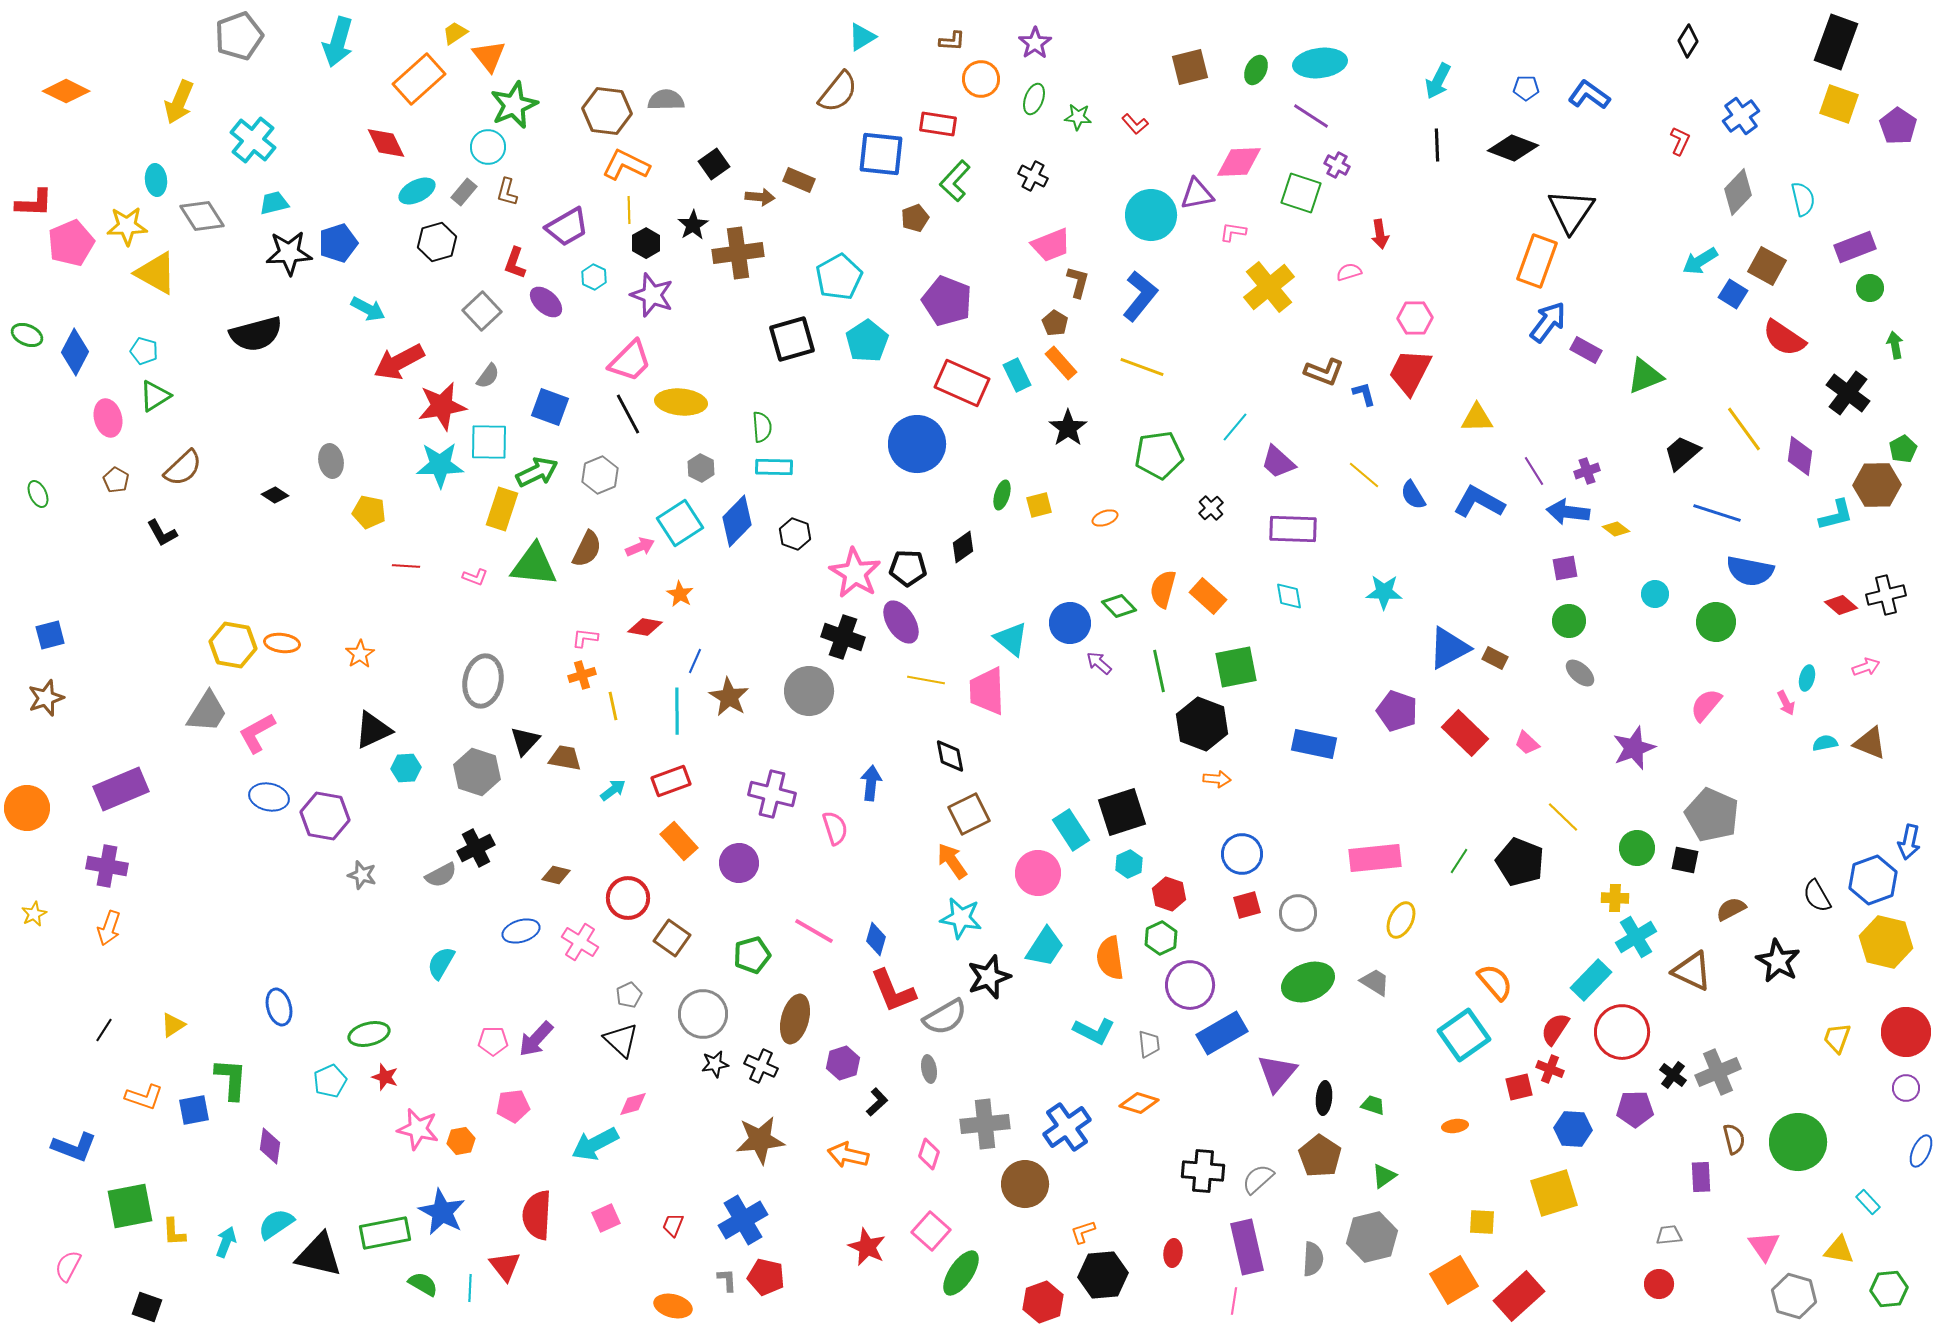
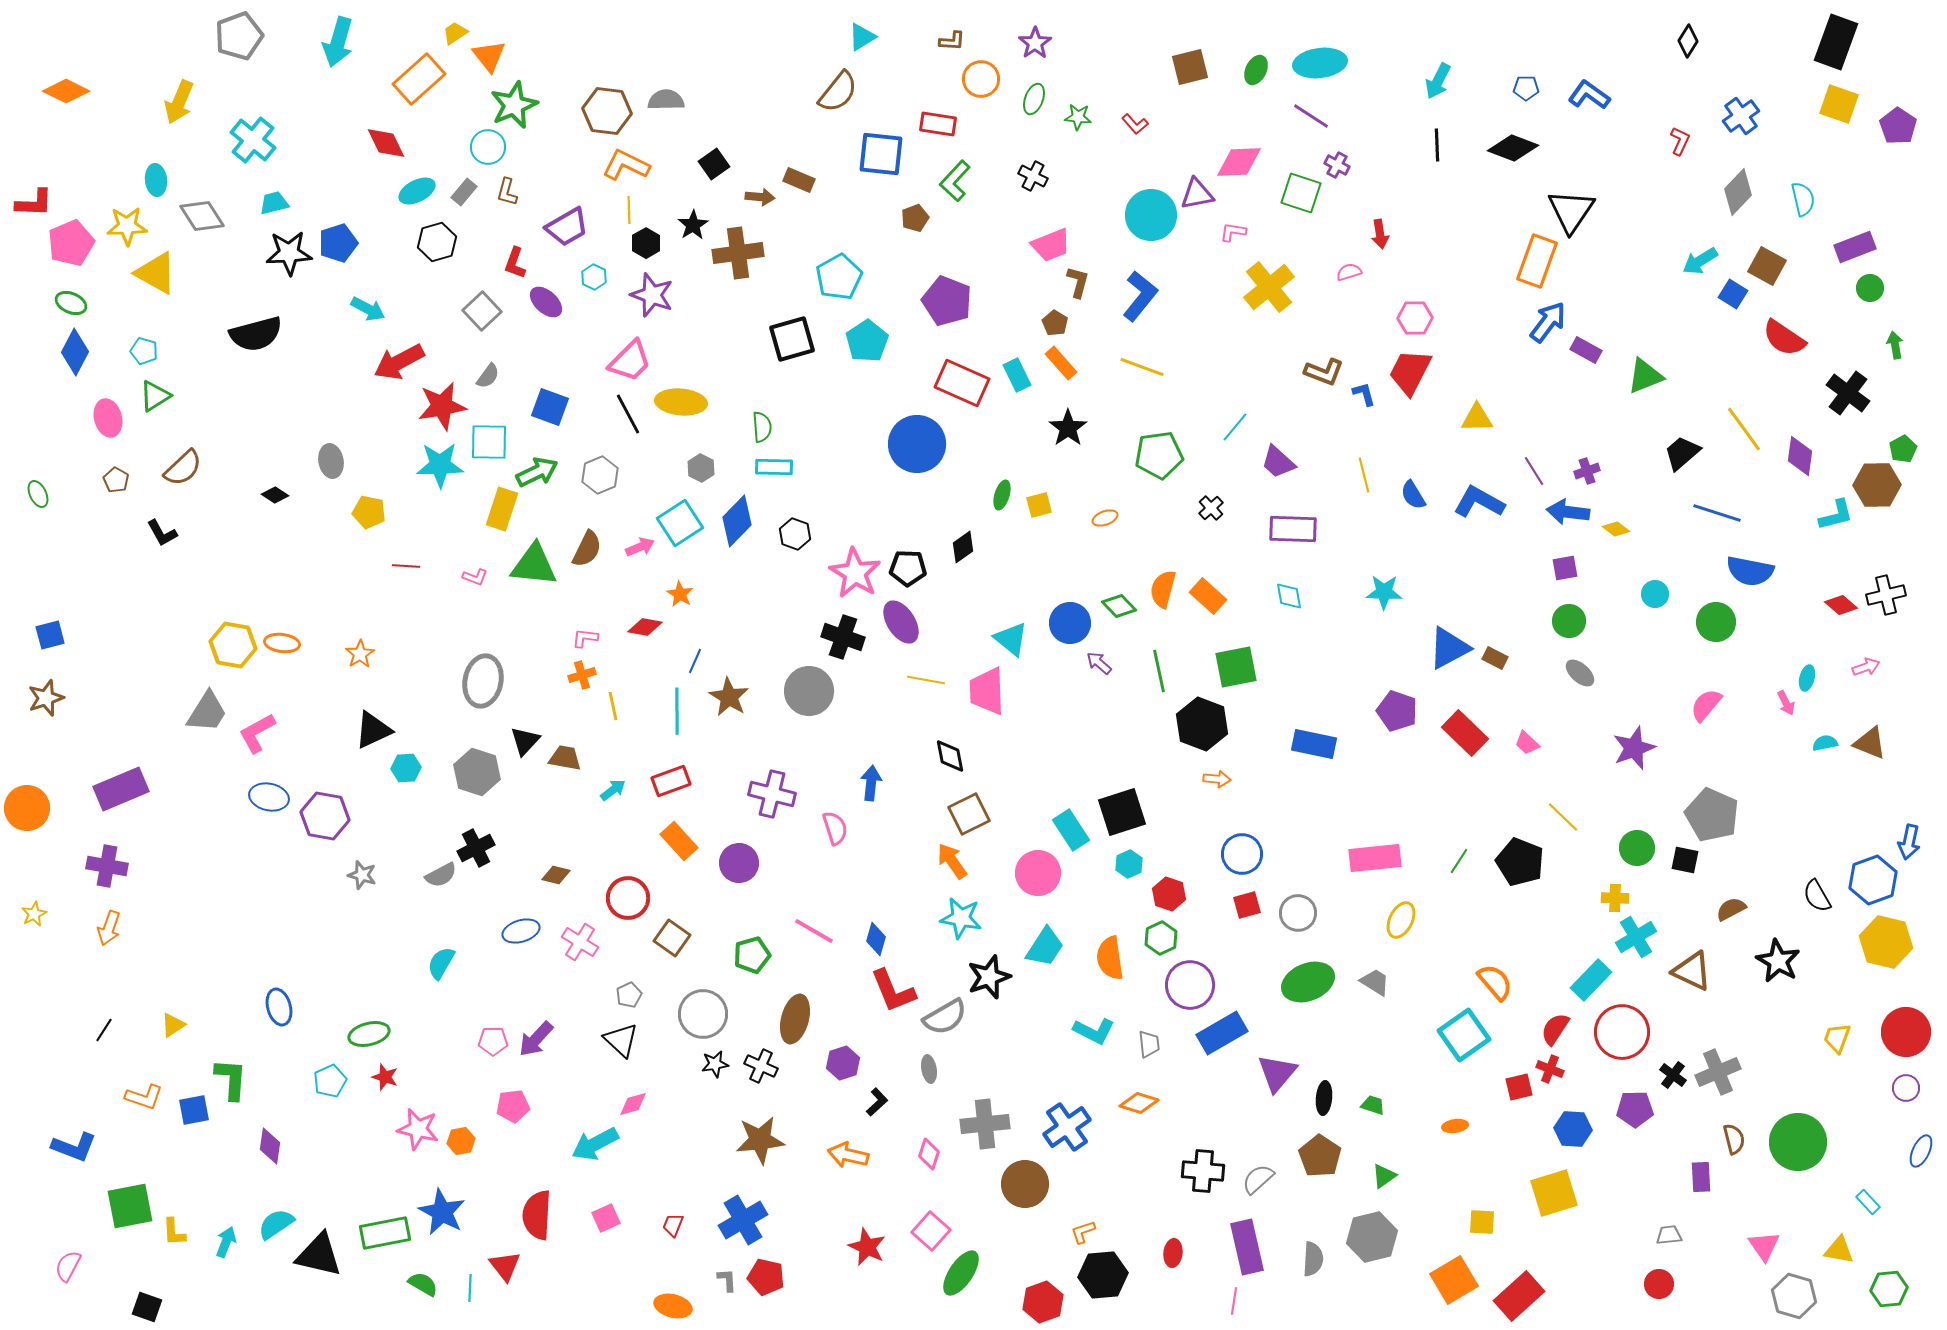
green ellipse at (27, 335): moved 44 px right, 32 px up
yellow line at (1364, 475): rotated 36 degrees clockwise
